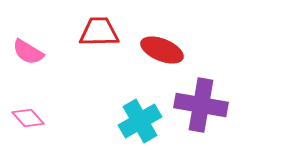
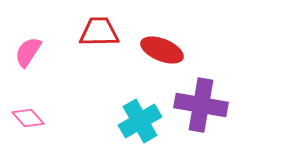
pink semicircle: rotated 92 degrees clockwise
